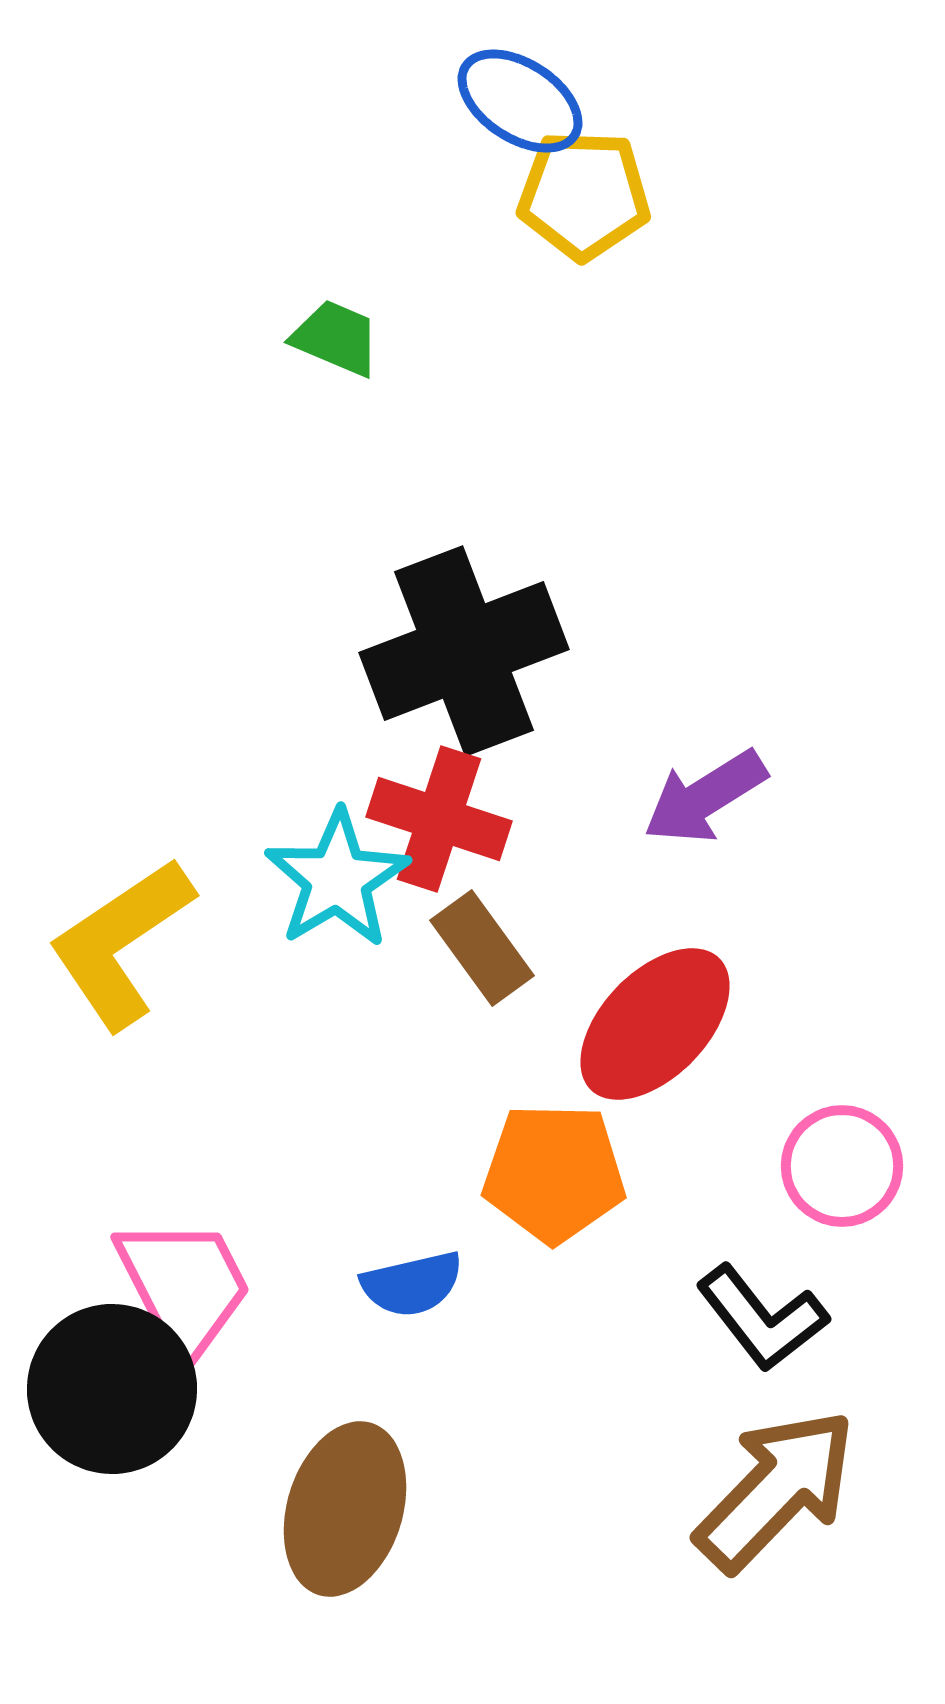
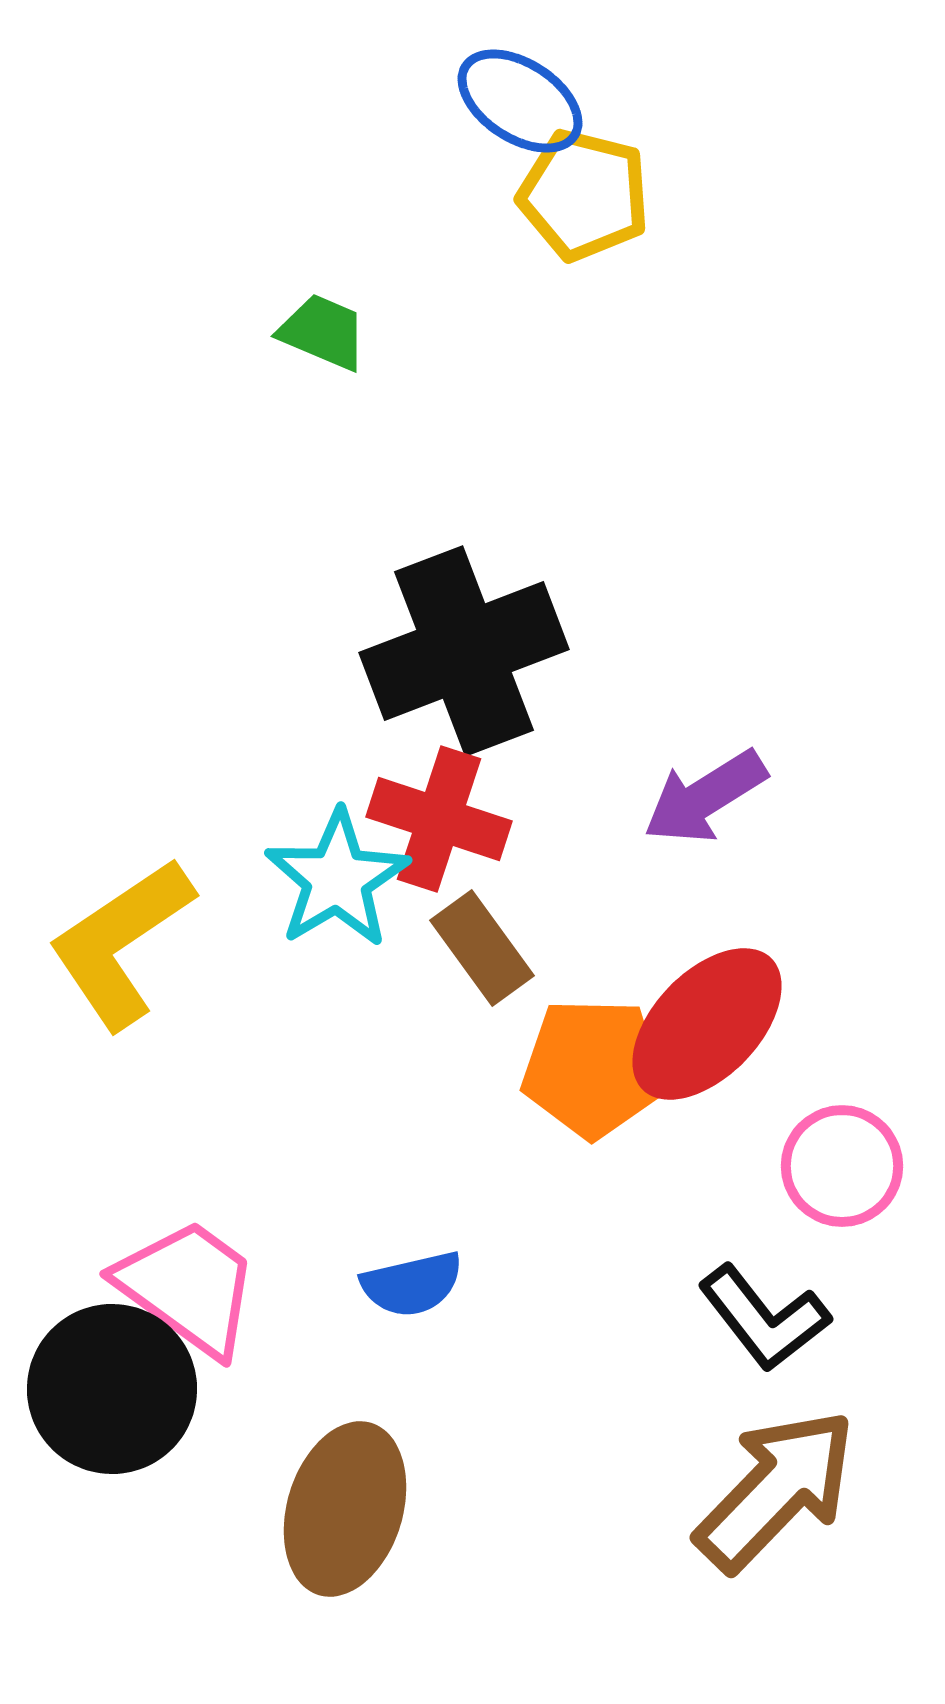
yellow pentagon: rotated 12 degrees clockwise
green trapezoid: moved 13 px left, 6 px up
red ellipse: moved 52 px right
orange pentagon: moved 39 px right, 105 px up
pink trapezoid: moved 4 px right; rotated 27 degrees counterclockwise
black L-shape: moved 2 px right
